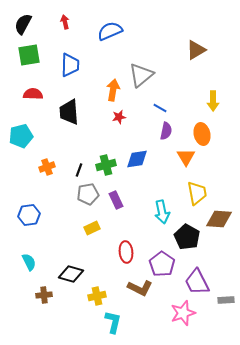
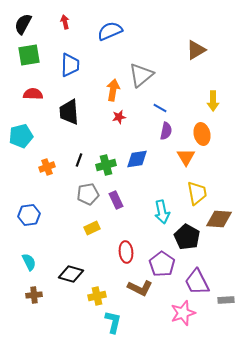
black line: moved 10 px up
brown cross: moved 10 px left
